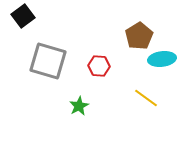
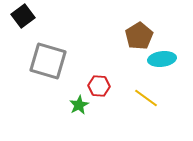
red hexagon: moved 20 px down
green star: moved 1 px up
